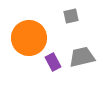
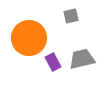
gray trapezoid: moved 2 px down
